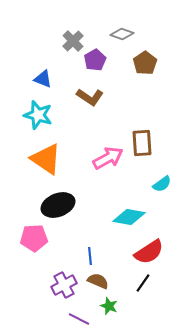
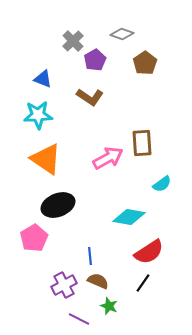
cyan star: rotated 20 degrees counterclockwise
pink pentagon: rotated 28 degrees counterclockwise
